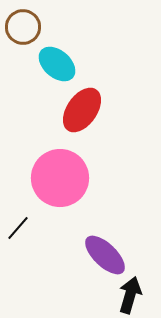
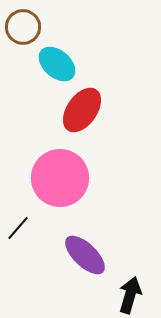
purple ellipse: moved 20 px left
